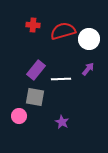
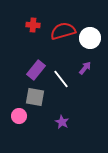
white circle: moved 1 px right, 1 px up
purple arrow: moved 3 px left, 1 px up
white line: rotated 54 degrees clockwise
